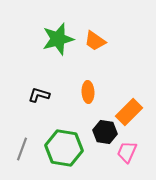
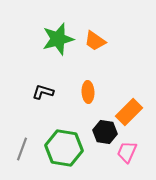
black L-shape: moved 4 px right, 3 px up
